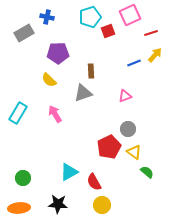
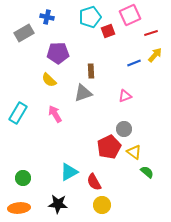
gray circle: moved 4 px left
